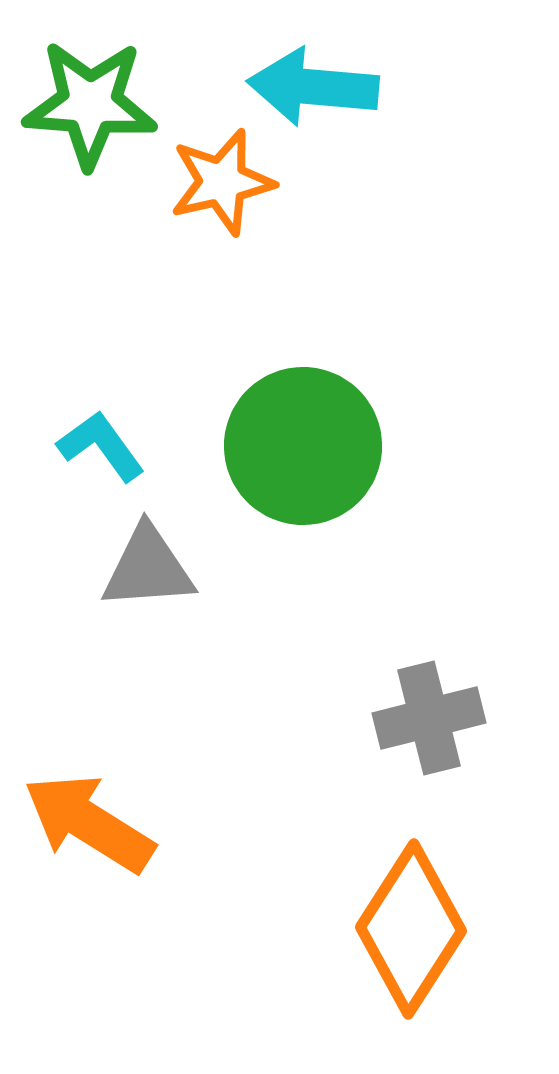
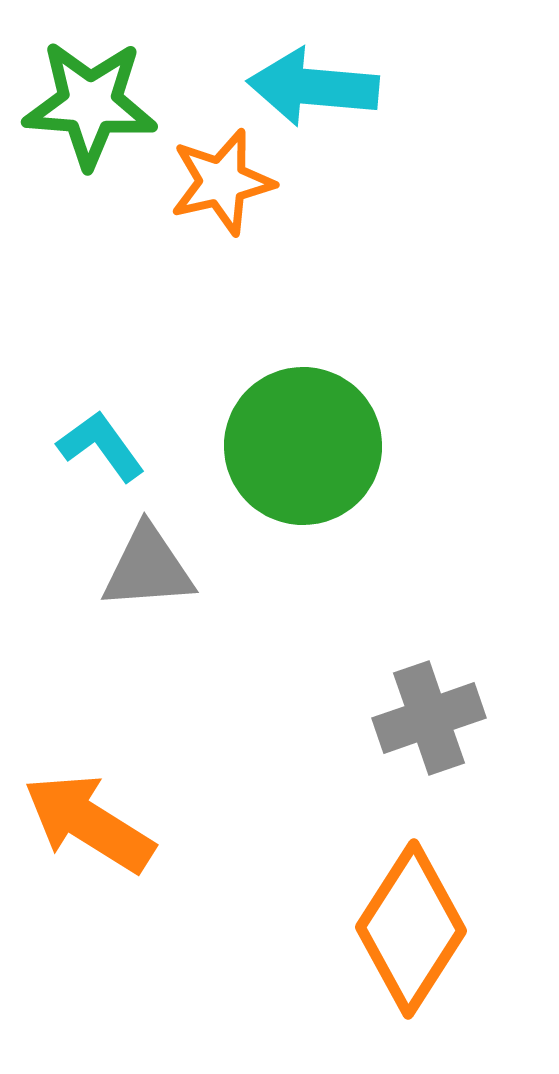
gray cross: rotated 5 degrees counterclockwise
